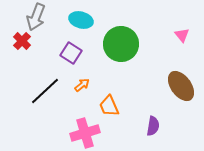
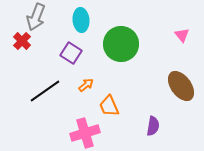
cyan ellipse: rotated 70 degrees clockwise
orange arrow: moved 4 px right
black line: rotated 8 degrees clockwise
